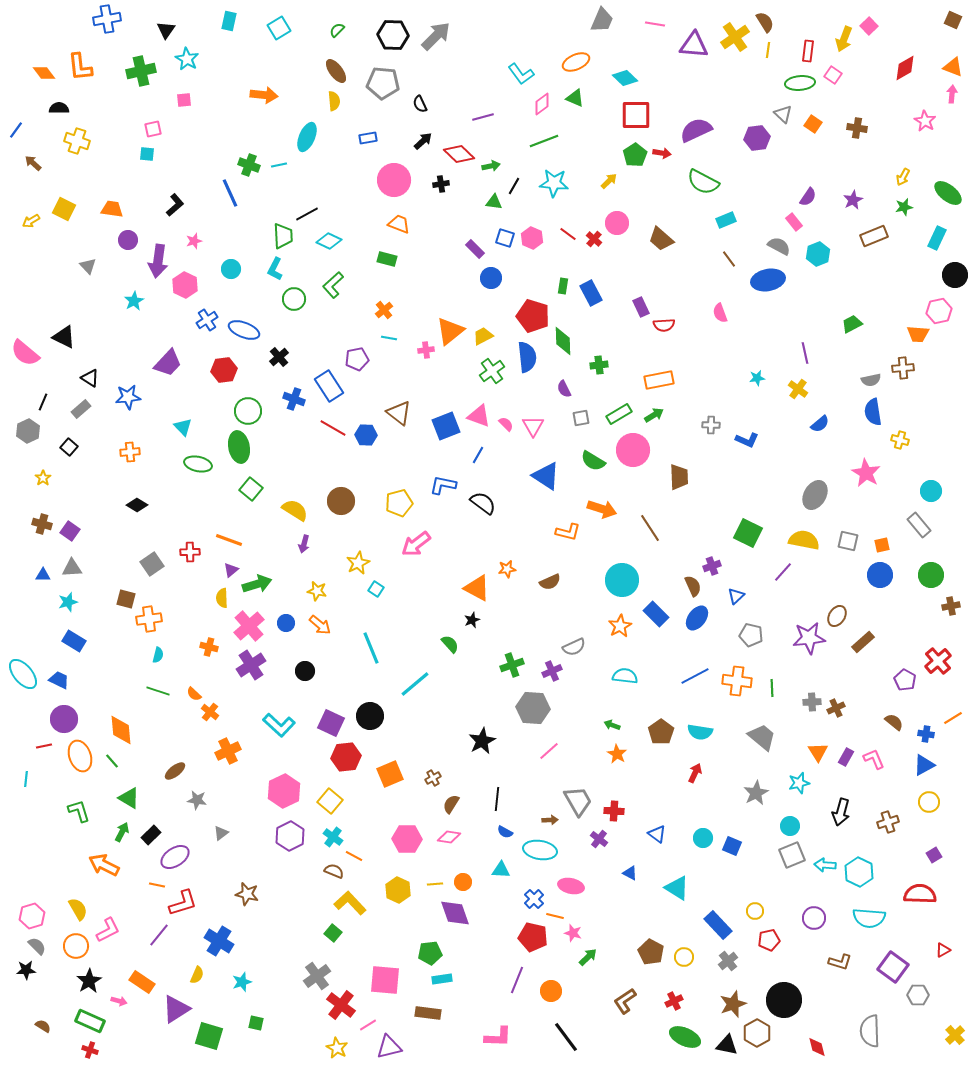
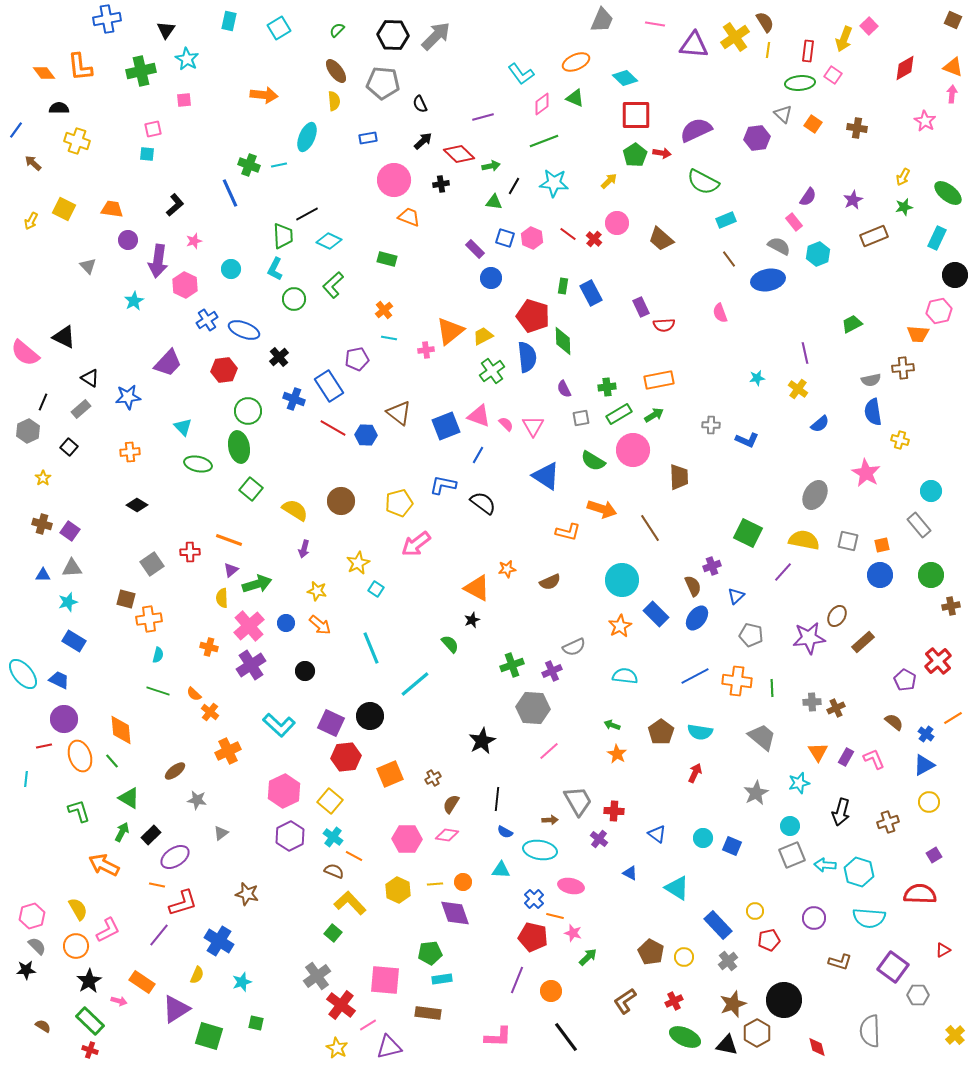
yellow arrow at (31, 221): rotated 30 degrees counterclockwise
orange trapezoid at (399, 224): moved 10 px right, 7 px up
green cross at (599, 365): moved 8 px right, 22 px down
purple arrow at (304, 544): moved 5 px down
blue cross at (926, 734): rotated 28 degrees clockwise
pink diamond at (449, 837): moved 2 px left, 2 px up
cyan hexagon at (859, 872): rotated 8 degrees counterclockwise
green rectangle at (90, 1021): rotated 20 degrees clockwise
